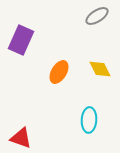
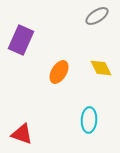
yellow diamond: moved 1 px right, 1 px up
red triangle: moved 1 px right, 4 px up
